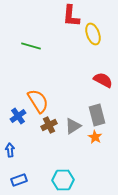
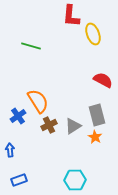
cyan hexagon: moved 12 px right
